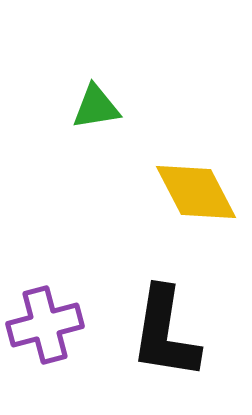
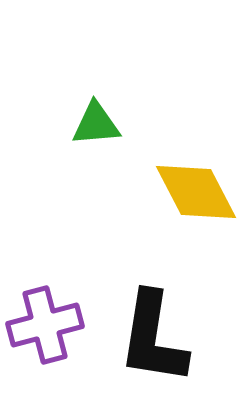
green triangle: moved 17 px down; rotated 4 degrees clockwise
black L-shape: moved 12 px left, 5 px down
